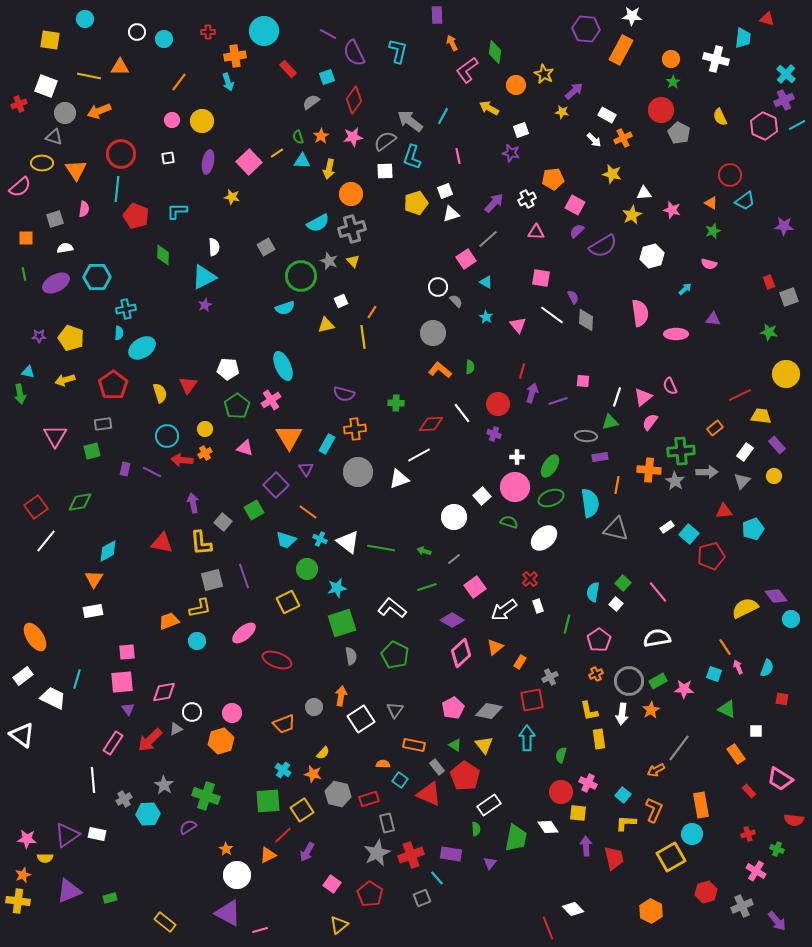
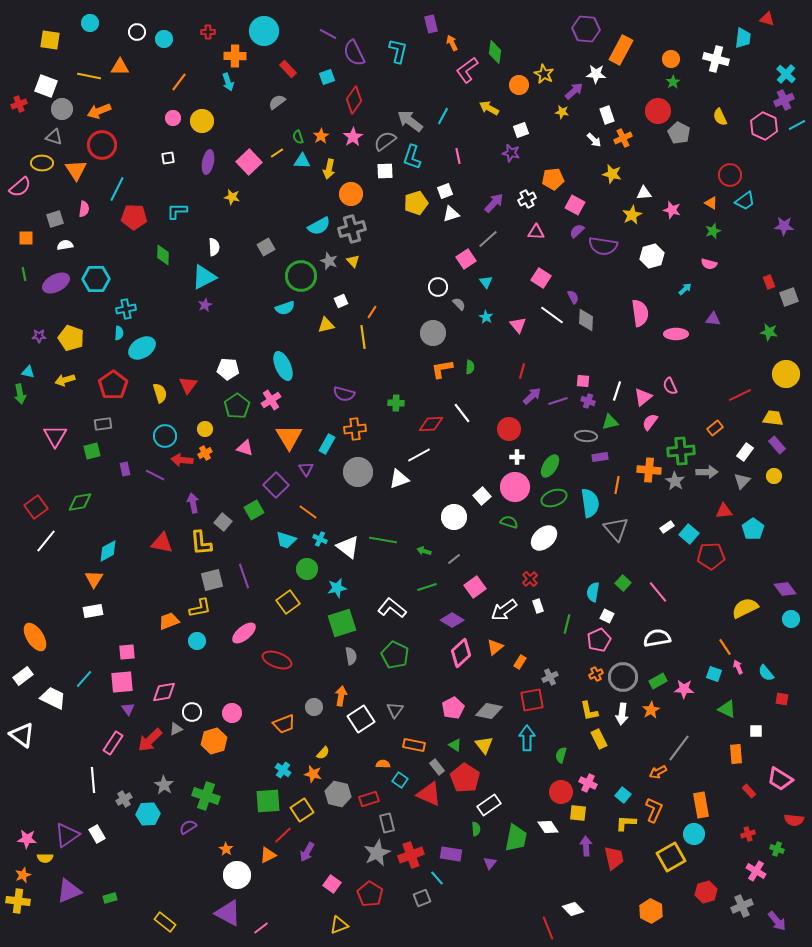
purple rectangle at (437, 15): moved 6 px left, 9 px down; rotated 12 degrees counterclockwise
white star at (632, 16): moved 36 px left, 58 px down
cyan circle at (85, 19): moved 5 px right, 4 px down
orange cross at (235, 56): rotated 10 degrees clockwise
orange circle at (516, 85): moved 3 px right
gray semicircle at (311, 102): moved 34 px left
red circle at (661, 110): moved 3 px left, 1 px down
gray circle at (65, 113): moved 3 px left, 4 px up
white rectangle at (607, 115): rotated 42 degrees clockwise
pink circle at (172, 120): moved 1 px right, 2 px up
pink star at (353, 137): rotated 24 degrees counterclockwise
red circle at (121, 154): moved 19 px left, 9 px up
cyan line at (117, 189): rotated 20 degrees clockwise
red pentagon at (136, 216): moved 2 px left, 1 px down; rotated 20 degrees counterclockwise
cyan semicircle at (318, 223): moved 1 px right, 3 px down
purple semicircle at (603, 246): rotated 40 degrees clockwise
white semicircle at (65, 248): moved 3 px up
cyan hexagon at (97, 277): moved 1 px left, 2 px down
pink square at (541, 278): rotated 24 degrees clockwise
cyan triangle at (486, 282): rotated 24 degrees clockwise
gray semicircle at (456, 301): moved 3 px right, 3 px down
orange L-shape at (440, 370): moved 2 px right, 1 px up; rotated 50 degrees counterclockwise
purple arrow at (532, 393): moved 3 px down; rotated 30 degrees clockwise
white line at (617, 397): moved 6 px up
red circle at (498, 404): moved 11 px right, 25 px down
yellow trapezoid at (761, 416): moved 12 px right, 2 px down
purple cross at (494, 434): moved 94 px right, 33 px up
cyan circle at (167, 436): moved 2 px left
purple rectangle at (125, 469): rotated 24 degrees counterclockwise
purple line at (152, 472): moved 3 px right, 3 px down
green ellipse at (551, 498): moved 3 px right
gray triangle at (616, 529): rotated 36 degrees clockwise
cyan pentagon at (753, 529): rotated 15 degrees counterclockwise
white triangle at (348, 542): moved 5 px down
green line at (381, 548): moved 2 px right, 8 px up
red pentagon at (711, 556): rotated 12 degrees clockwise
purple diamond at (776, 596): moved 9 px right, 7 px up
yellow square at (288, 602): rotated 10 degrees counterclockwise
white square at (616, 604): moved 9 px left, 12 px down; rotated 16 degrees counterclockwise
pink pentagon at (599, 640): rotated 10 degrees clockwise
cyan semicircle at (767, 668): moved 1 px left, 5 px down; rotated 120 degrees clockwise
cyan line at (77, 679): moved 7 px right; rotated 24 degrees clockwise
gray circle at (629, 681): moved 6 px left, 4 px up
yellow rectangle at (599, 739): rotated 18 degrees counterclockwise
orange hexagon at (221, 741): moved 7 px left
orange rectangle at (736, 754): rotated 30 degrees clockwise
orange arrow at (656, 770): moved 2 px right, 2 px down
red pentagon at (465, 776): moved 2 px down
white rectangle at (97, 834): rotated 48 degrees clockwise
cyan circle at (692, 834): moved 2 px right
yellow triangle at (339, 925): rotated 18 degrees clockwise
pink line at (260, 930): moved 1 px right, 2 px up; rotated 21 degrees counterclockwise
